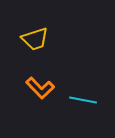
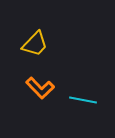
yellow trapezoid: moved 5 px down; rotated 28 degrees counterclockwise
